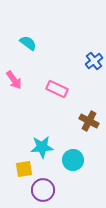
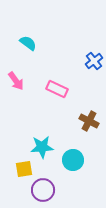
pink arrow: moved 2 px right, 1 px down
